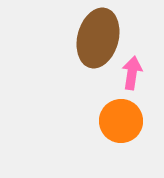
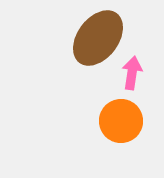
brown ellipse: rotated 22 degrees clockwise
